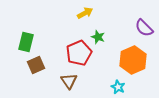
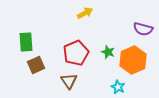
purple semicircle: moved 1 px left, 1 px down; rotated 30 degrees counterclockwise
green star: moved 10 px right, 15 px down
green rectangle: rotated 18 degrees counterclockwise
red pentagon: moved 3 px left
